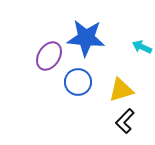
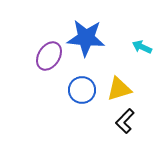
blue circle: moved 4 px right, 8 px down
yellow triangle: moved 2 px left, 1 px up
